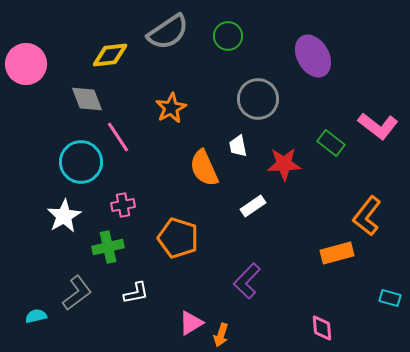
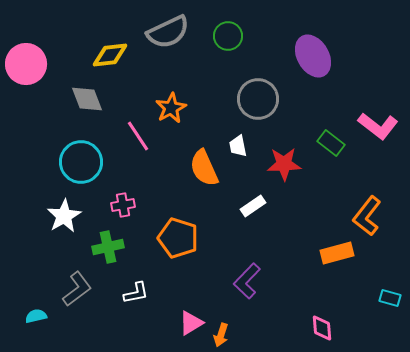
gray semicircle: rotated 9 degrees clockwise
pink line: moved 20 px right, 1 px up
gray L-shape: moved 4 px up
